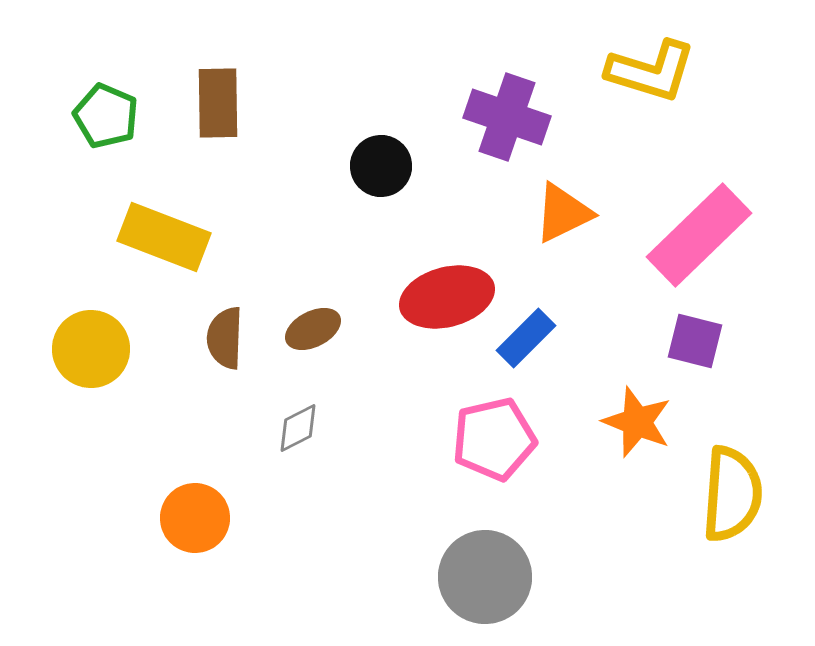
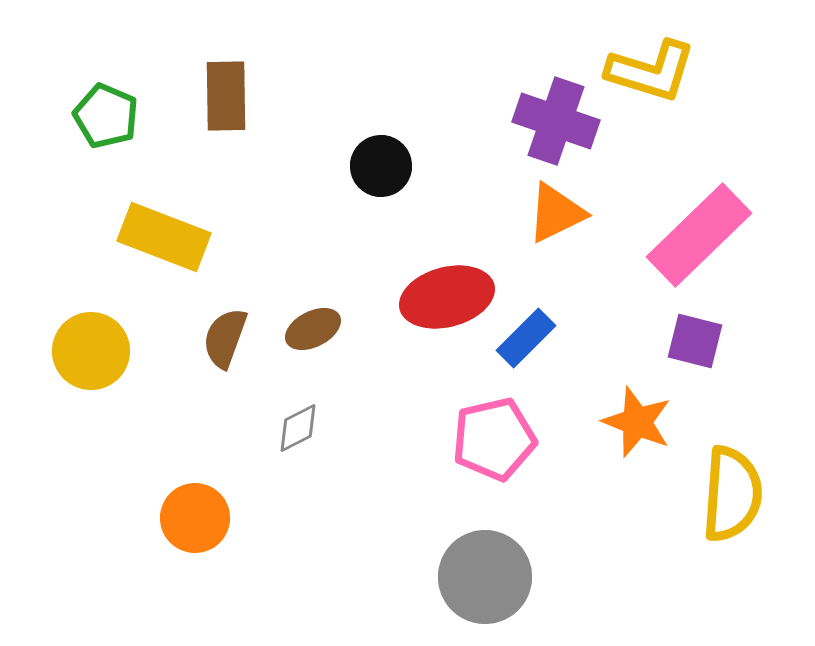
brown rectangle: moved 8 px right, 7 px up
purple cross: moved 49 px right, 4 px down
orange triangle: moved 7 px left
brown semicircle: rotated 18 degrees clockwise
yellow circle: moved 2 px down
